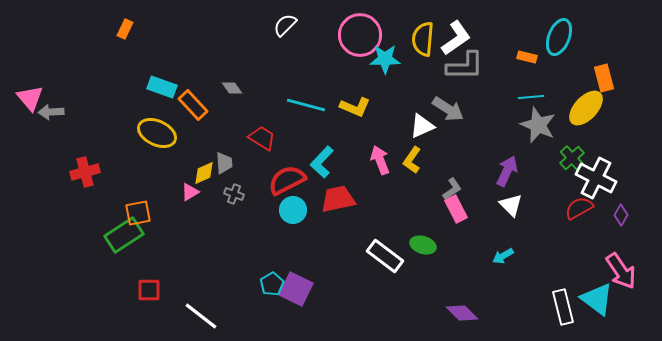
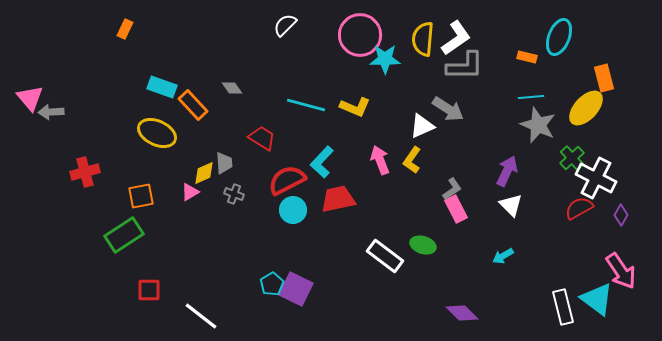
orange square at (138, 213): moved 3 px right, 17 px up
